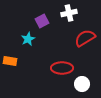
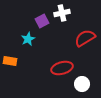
white cross: moved 7 px left
red ellipse: rotated 15 degrees counterclockwise
